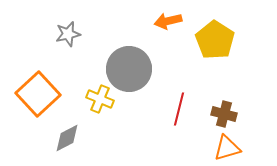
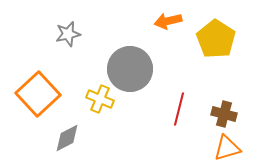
yellow pentagon: moved 1 px right, 1 px up
gray circle: moved 1 px right
